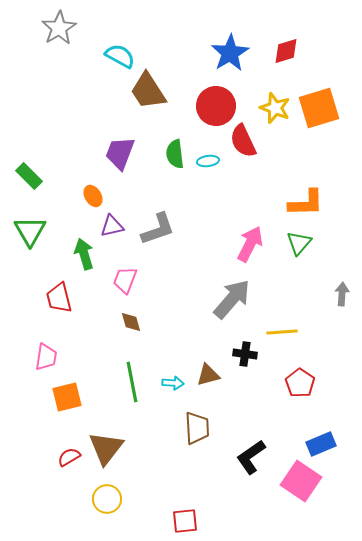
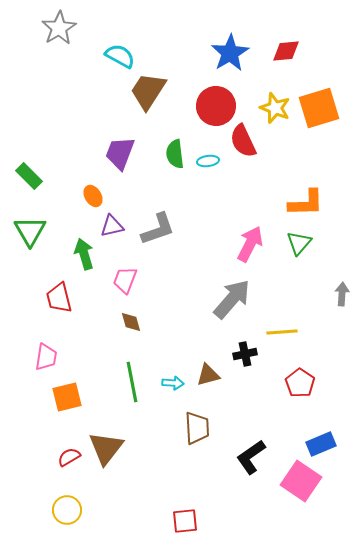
red diamond at (286, 51): rotated 12 degrees clockwise
brown trapezoid at (148, 91): rotated 66 degrees clockwise
black cross at (245, 354): rotated 20 degrees counterclockwise
yellow circle at (107, 499): moved 40 px left, 11 px down
